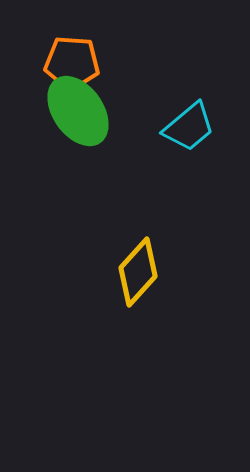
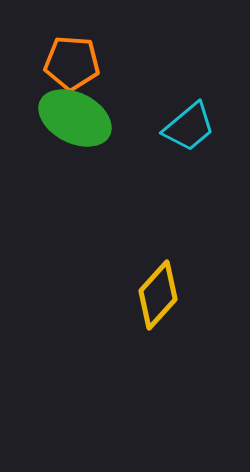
green ellipse: moved 3 px left, 7 px down; rotated 28 degrees counterclockwise
yellow diamond: moved 20 px right, 23 px down
